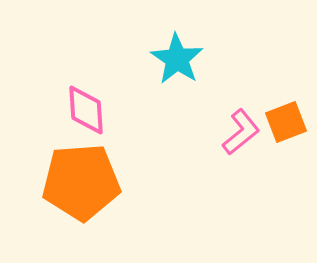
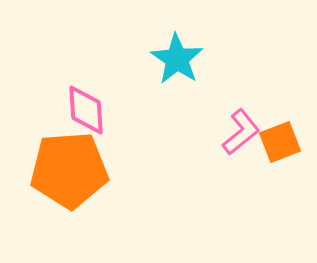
orange square: moved 6 px left, 20 px down
orange pentagon: moved 12 px left, 12 px up
